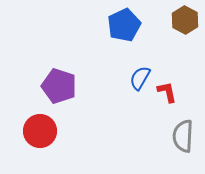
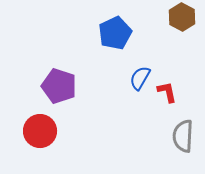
brown hexagon: moved 3 px left, 3 px up
blue pentagon: moved 9 px left, 8 px down
